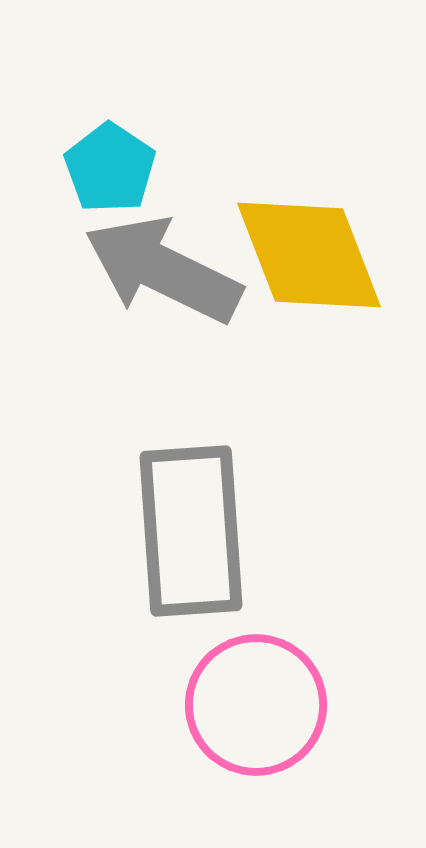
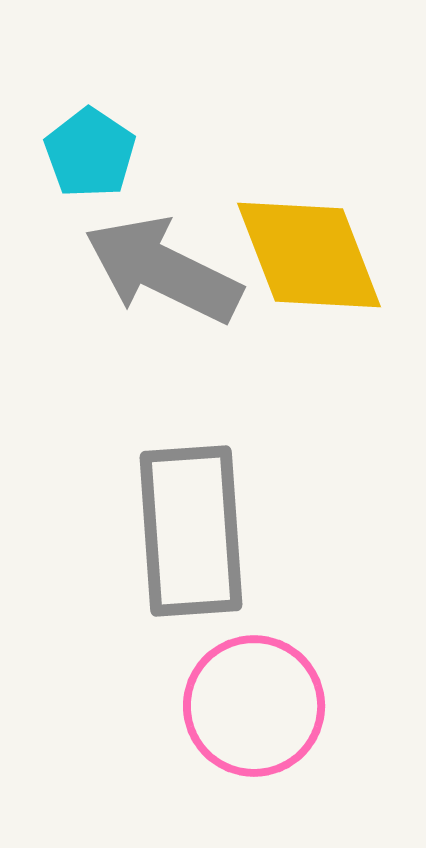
cyan pentagon: moved 20 px left, 15 px up
pink circle: moved 2 px left, 1 px down
